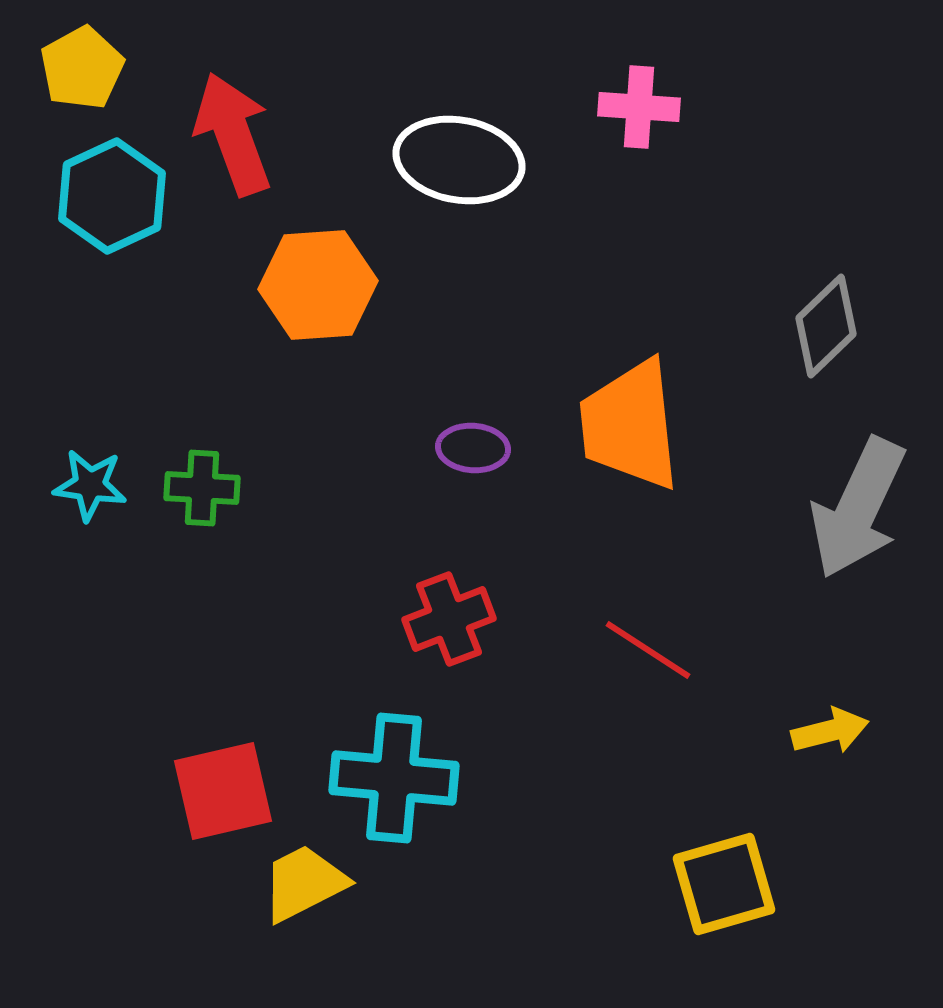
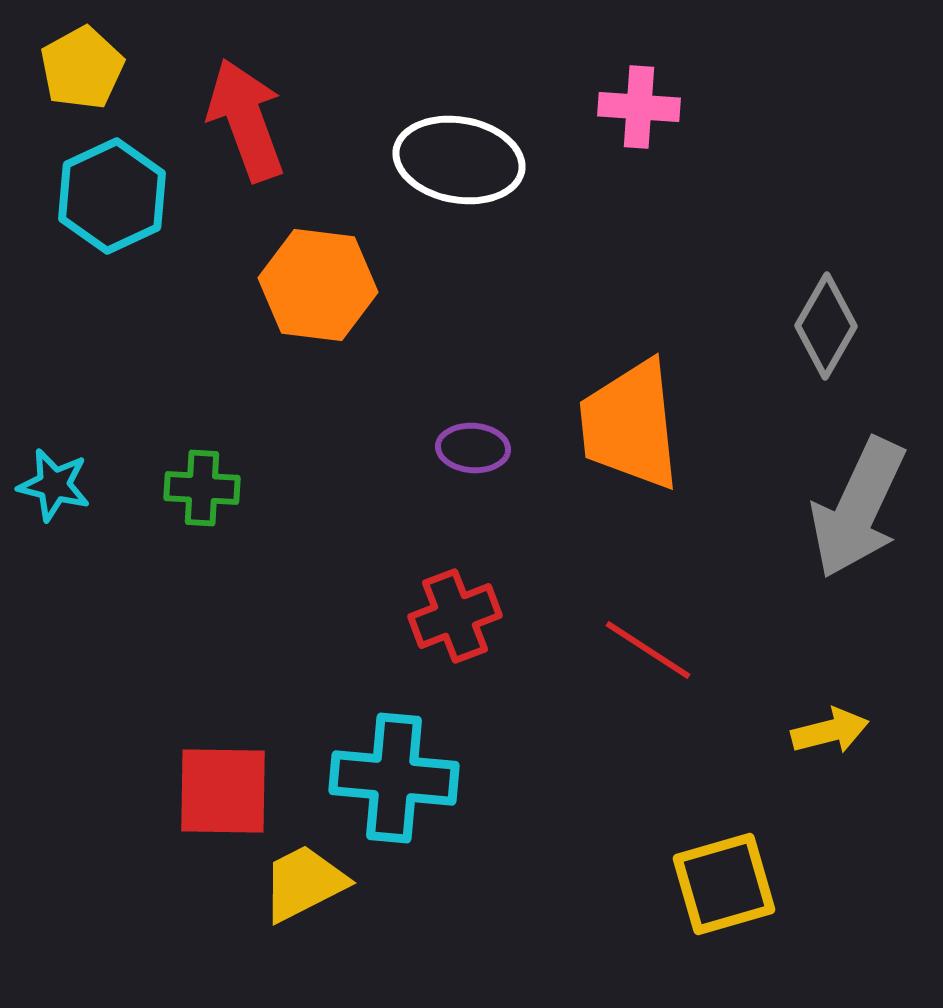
red arrow: moved 13 px right, 14 px up
orange hexagon: rotated 11 degrees clockwise
gray diamond: rotated 16 degrees counterclockwise
cyan star: moved 36 px left; rotated 6 degrees clockwise
red cross: moved 6 px right, 3 px up
red square: rotated 14 degrees clockwise
